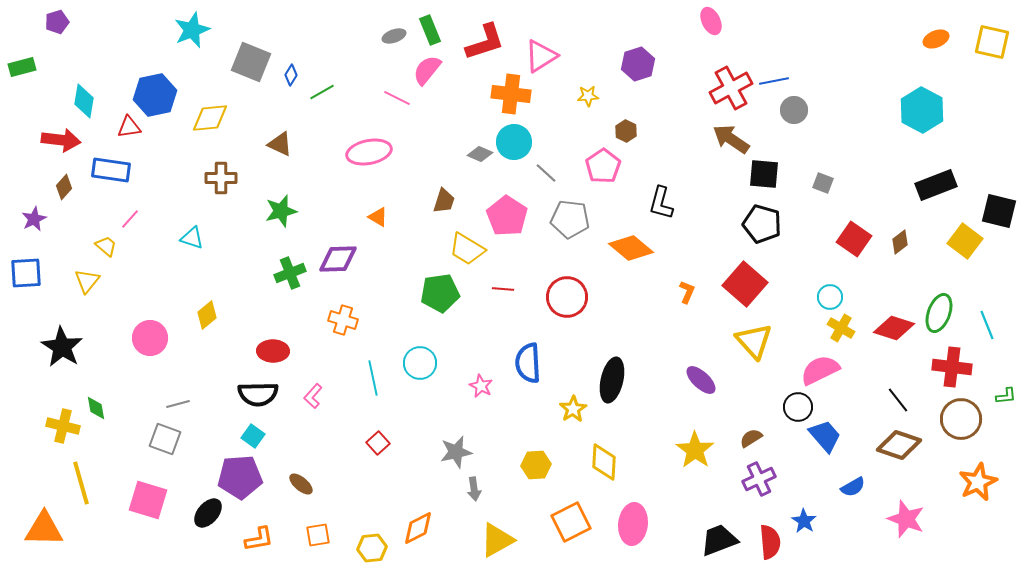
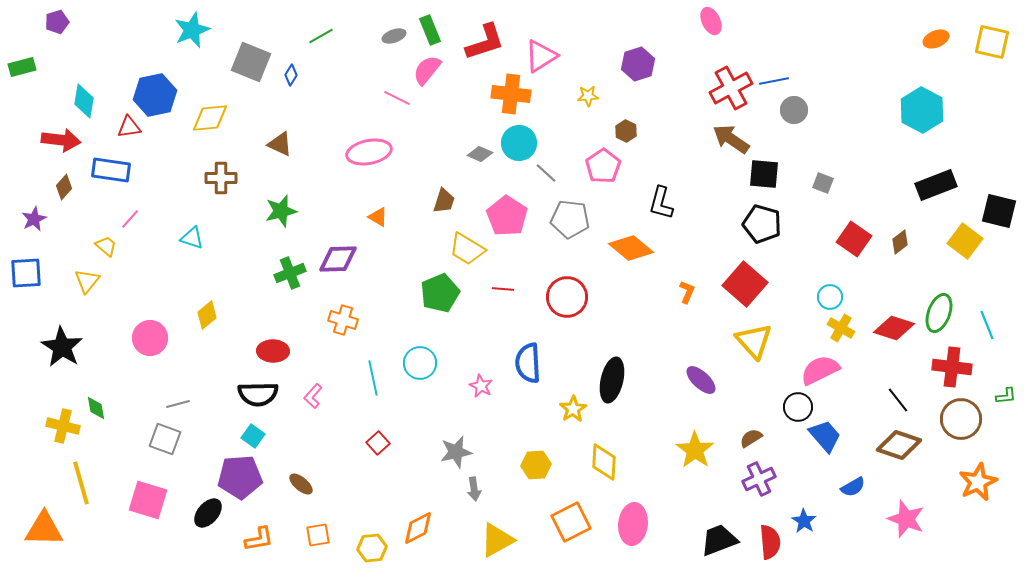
green line at (322, 92): moved 1 px left, 56 px up
cyan circle at (514, 142): moved 5 px right, 1 px down
green pentagon at (440, 293): rotated 15 degrees counterclockwise
